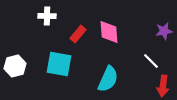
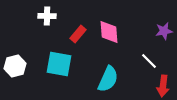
white line: moved 2 px left
